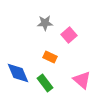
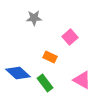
gray star: moved 11 px left, 5 px up
pink square: moved 1 px right, 2 px down
blue diamond: rotated 25 degrees counterclockwise
pink triangle: rotated 12 degrees counterclockwise
